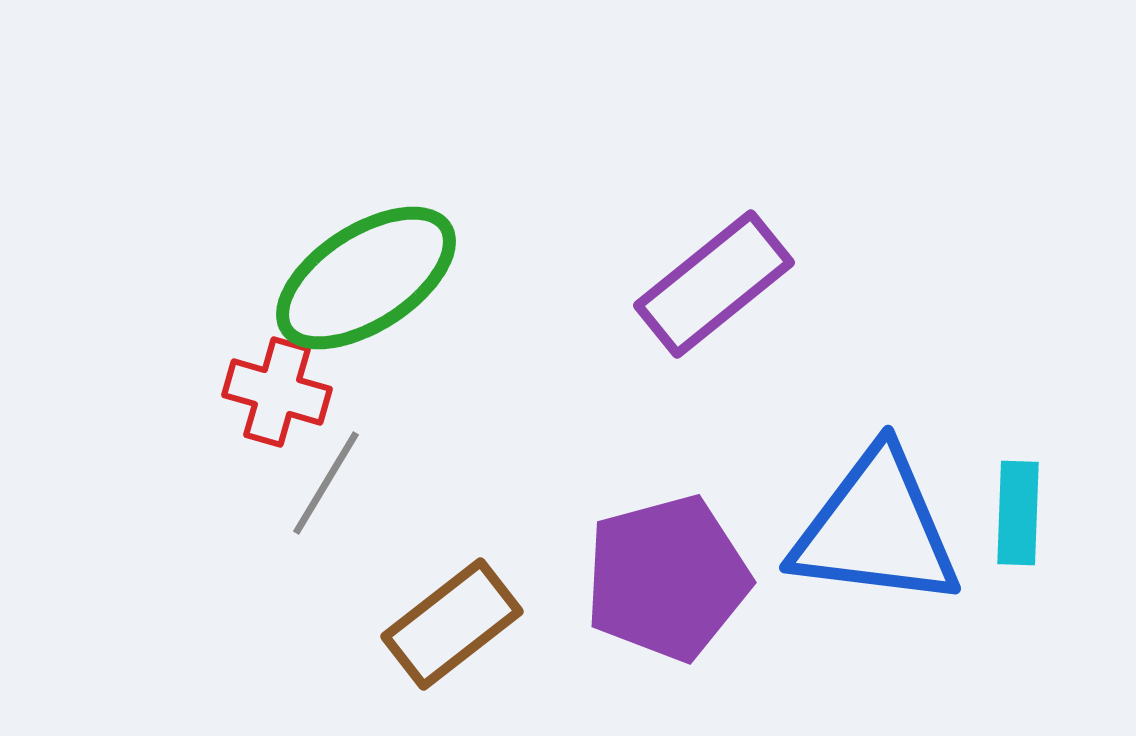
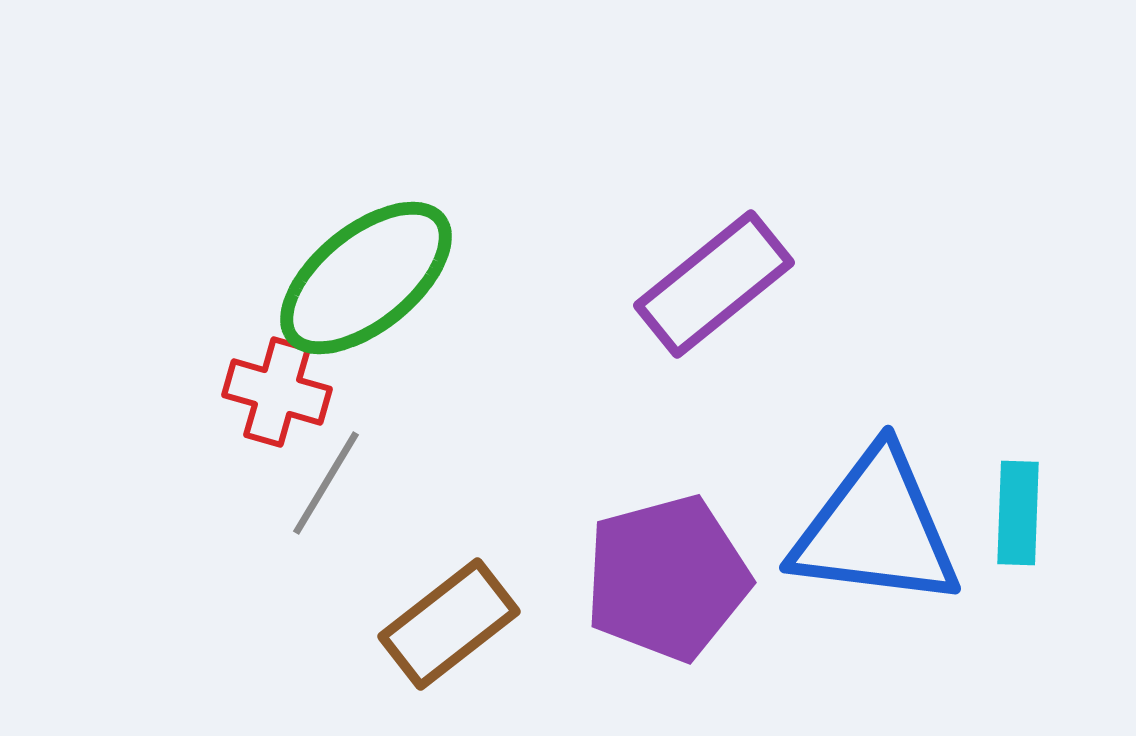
green ellipse: rotated 6 degrees counterclockwise
brown rectangle: moved 3 px left
